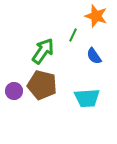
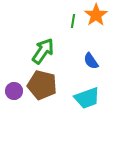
orange star: moved 1 px up; rotated 20 degrees clockwise
green line: moved 14 px up; rotated 16 degrees counterclockwise
blue semicircle: moved 3 px left, 5 px down
cyan trapezoid: rotated 16 degrees counterclockwise
